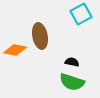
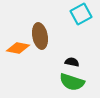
orange diamond: moved 3 px right, 2 px up
